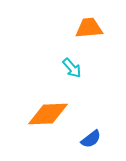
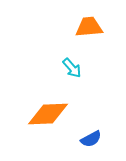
orange trapezoid: moved 1 px up
blue semicircle: rotated 10 degrees clockwise
